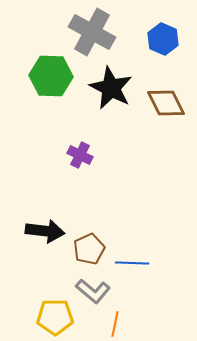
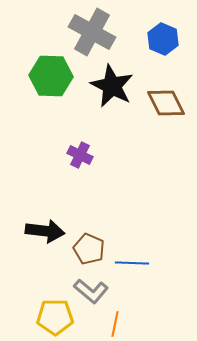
black star: moved 1 px right, 2 px up
brown pentagon: rotated 24 degrees counterclockwise
gray L-shape: moved 2 px left
